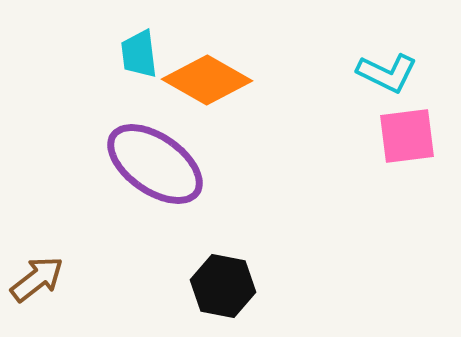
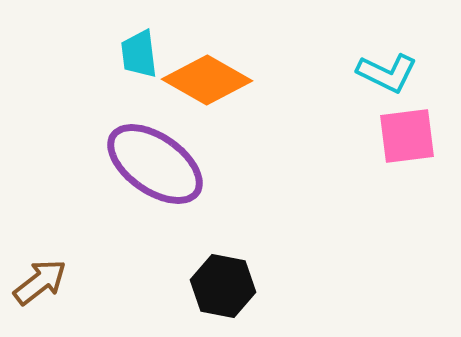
brown arrow: moved 3 px right, 3 px down
